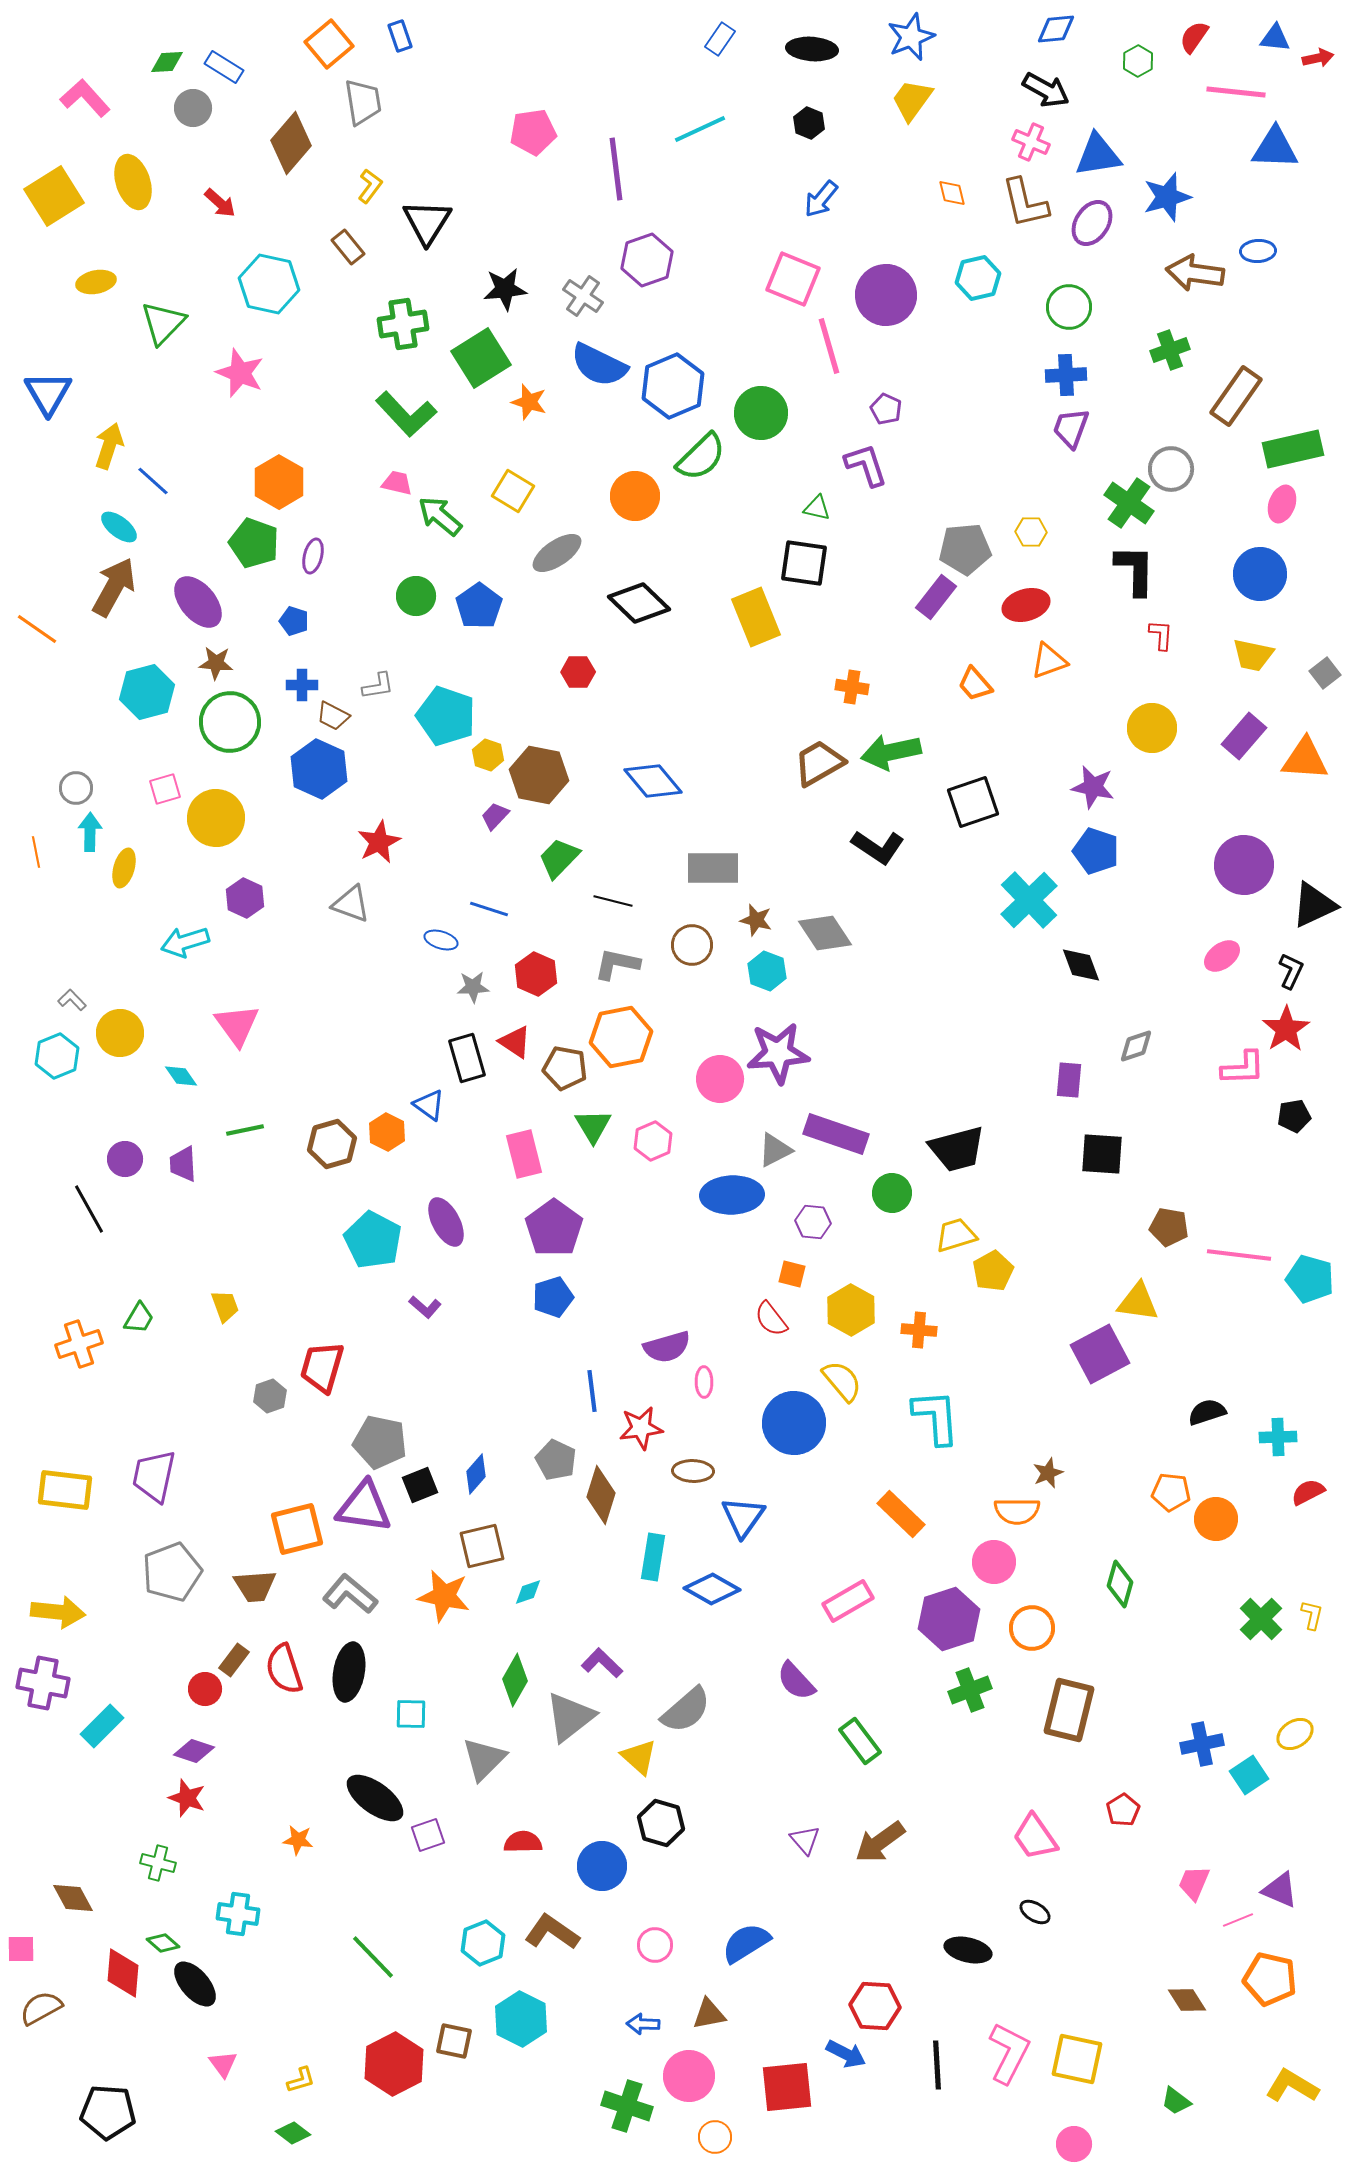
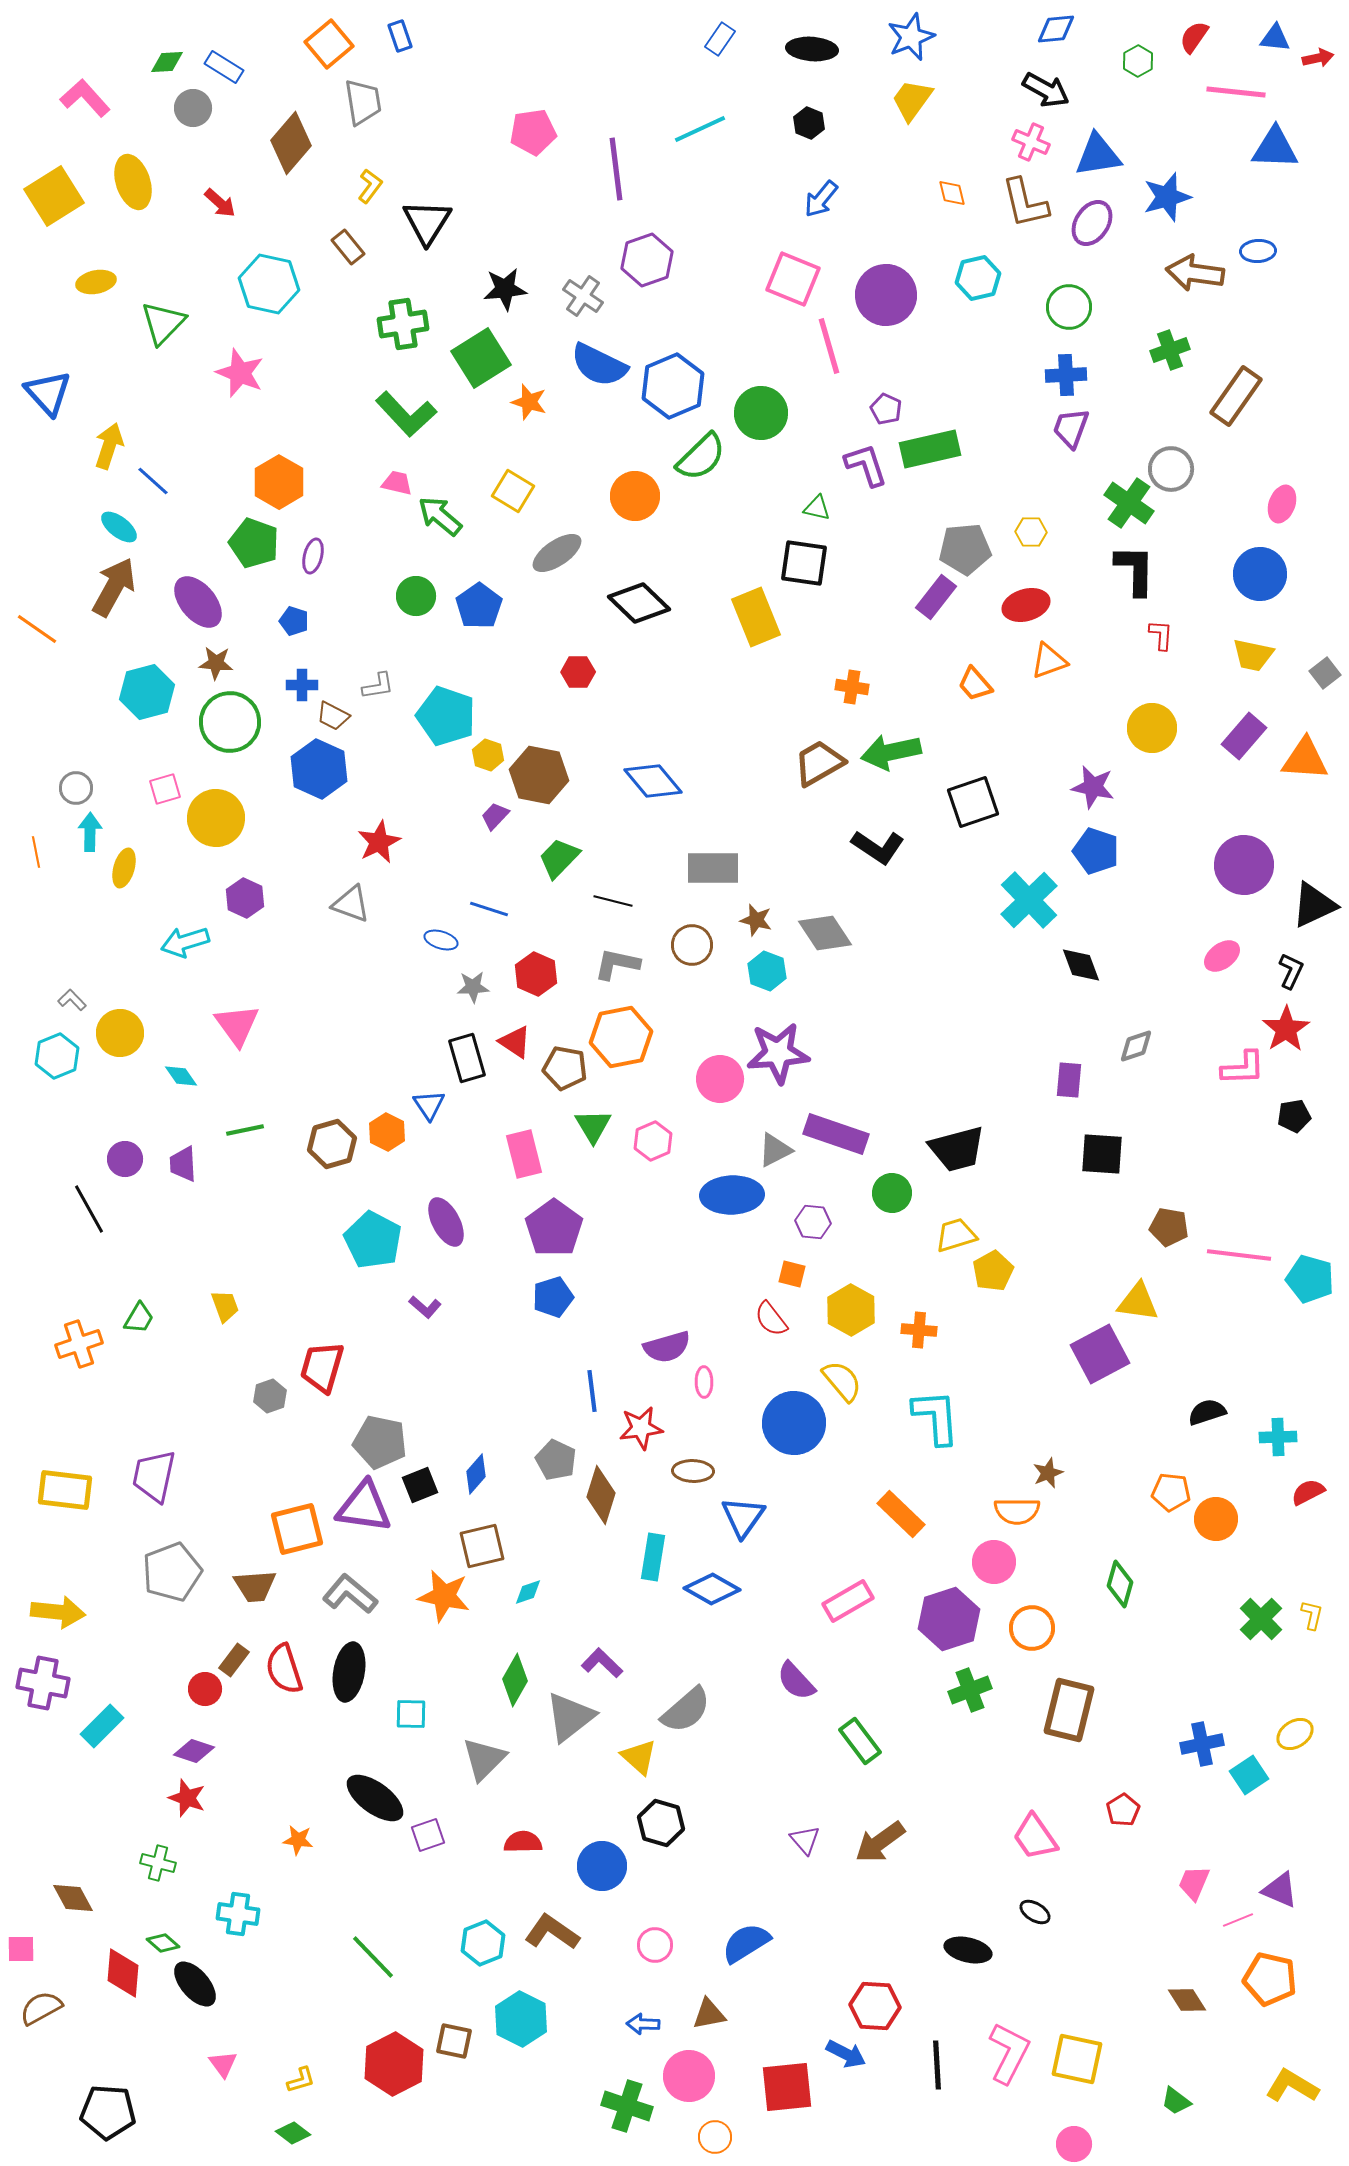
blue triangle at (48, 393): rotated 12 degrees counterclockwise
green rectangle at (1293, 449): moved 363 px left
blue triangle at (429, 1105): rotated 20 degrees clockwise
